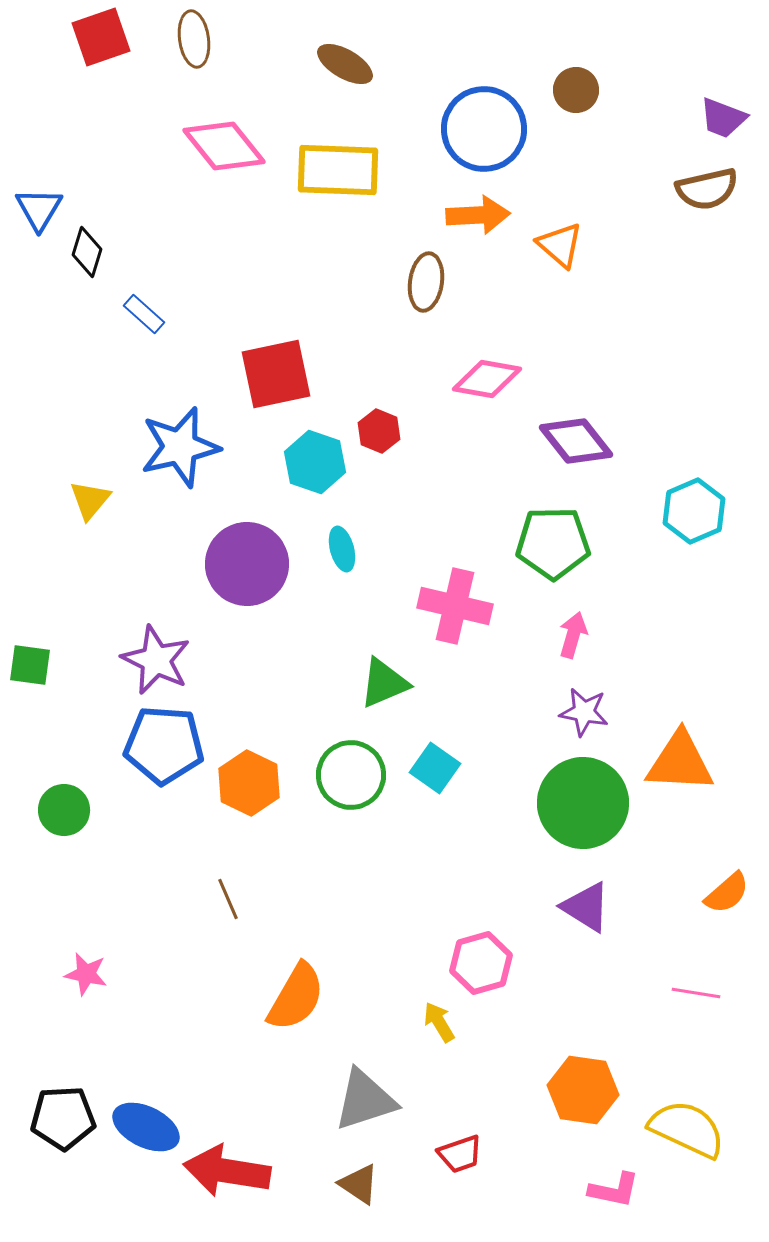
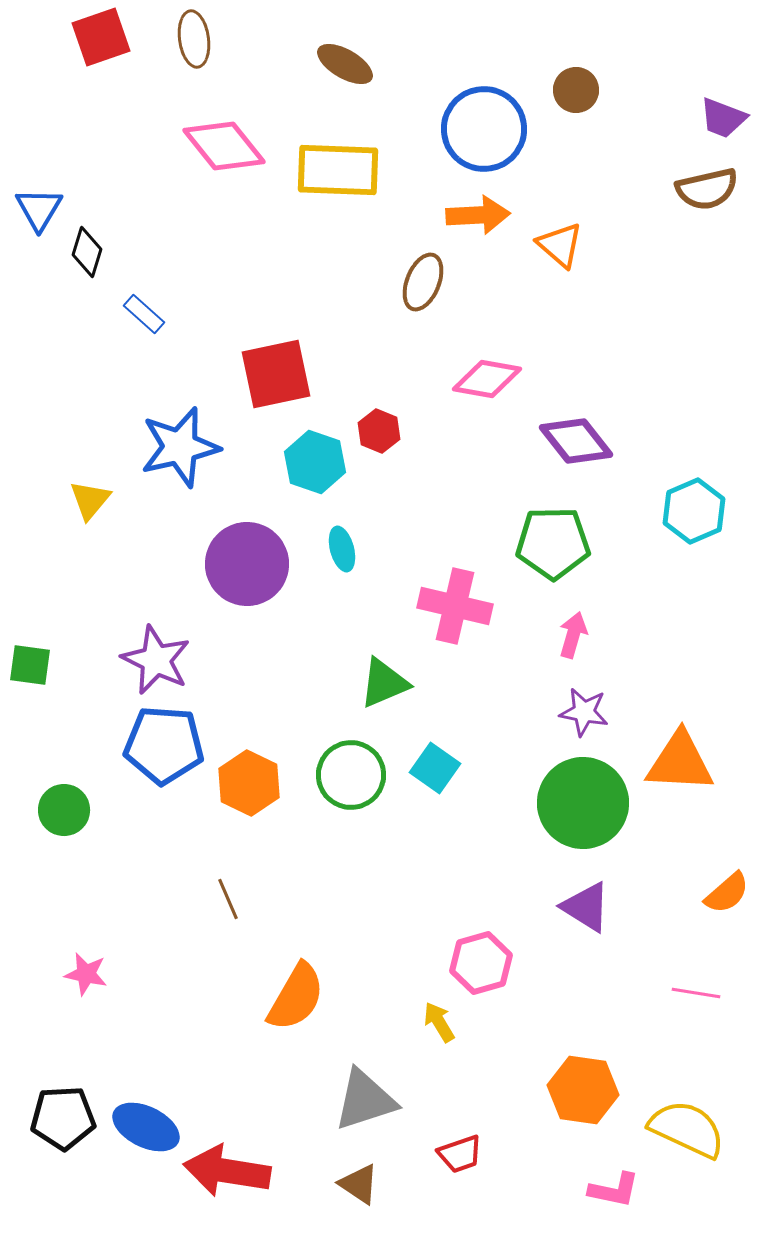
brown ellipse at (426, 282): moved 3 px left; rotated 14 degrees clockwise
